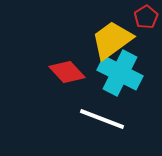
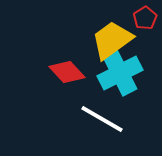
red pentagon: moved 1 px left, 1 px down
cyan cross: rotated 36 degrees clockwise
white line: rotated 9 degrees clockwise
